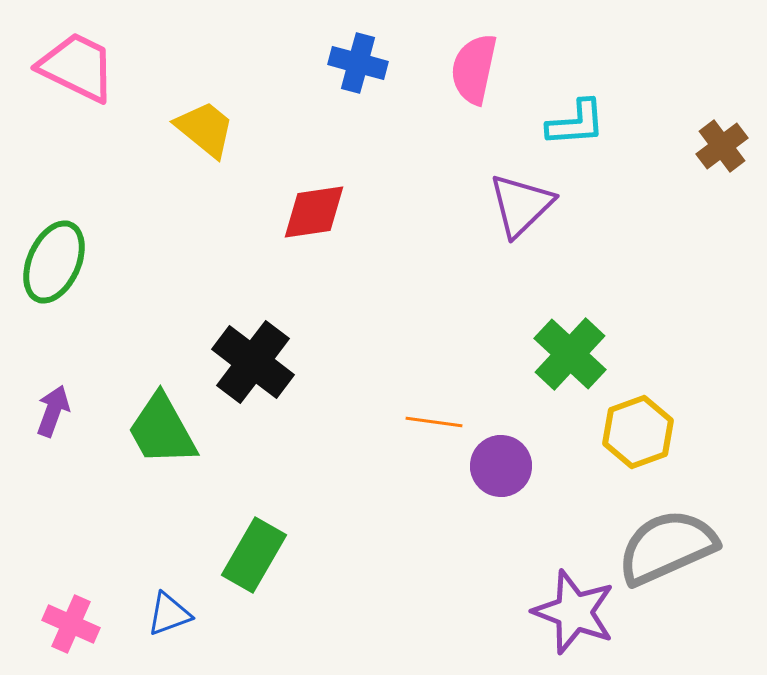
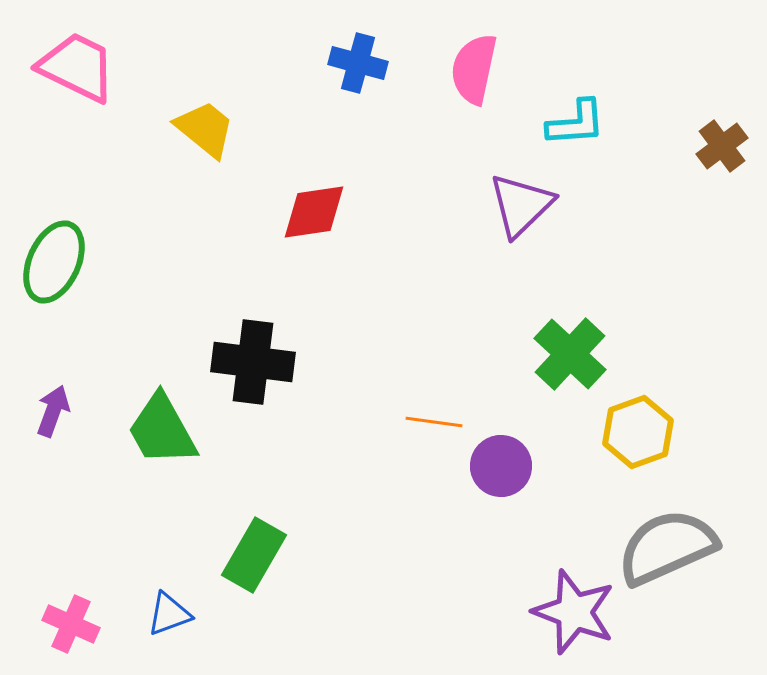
black cross: rotated 30 degrees counterclockwise
